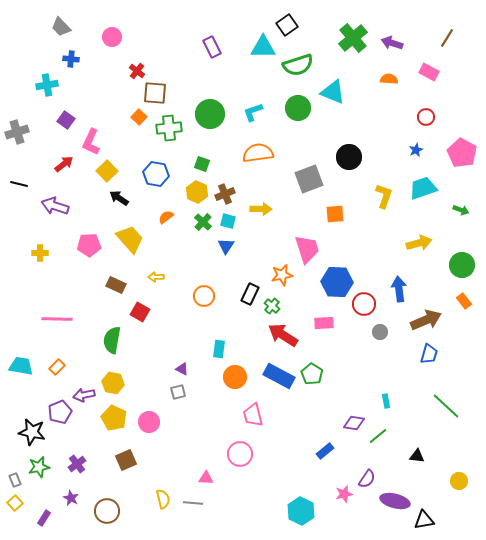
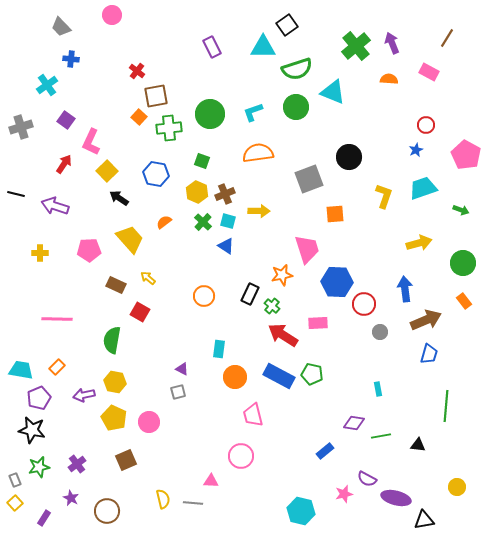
pink circle at (112, 37): moved 22 px up
green cross at (353, 38): moved 3 px right, 8 px down
purple arrow at (392, 43): rotated 50 degrees clockwise
green semicircle at (298, 65): moved 1 px left, 4 px down
cyan cross at (47, 85): rotated 25 degrees counterclockwise
brown square at (155, 93): moved 1 px right, 3 px down; rotated 15 degrees counterclockwise
green circle at (298, 108): moved 2 px left, 1 px up
red circle at (426, 117): moved 8 px down
gray cross at (17, 132): moved 4 px right, 5 px up
pink pentagon at (462, 153): moved 4 px right, 2 px down
red arrow at (64, 164): rotated 18 degrees counterclockwise
green square at (202, 164): moved 3 px up
black line at (19, 184): moved 3 px left, 10 px down
yellow arrow at (261, 209): moved 2 px left, 2 px down
orange semicircle at (166, 217): moved 2 px left, 5 px down
pink pentagon at (89, 245): moved 5 px down
blue triangle at (226, 246): rotated 30 degrees counterclockwise
green circle at (462, 265): moved 1 px right, 2 px up
yellow arrow at (156, 277): moved 8 px left, 1 px down; rotated 42 degrees clockwise
blue arrow at (399, 289): moved 6 px right
pink rectangle at (324, 323): moved 6 px left
cyan trapezoid at (21, 366): moved 4 px down
green pentagon at (312, 374): rotated 20 degrees counterclockwise
yellow hexagon at (113, 383): moved 2 px right, 1 px up
cyan rectangle at (386, 401): moved 8 px left, 12 px up
green line at (446, 406): rotated 52 degrees clockwise
purple pentagon at (60, 412): moved 21 px left, 14 px up
black star at (32, 432): moved 2 px up
green line at (378, 436): moved 3 px right; rotated 30 degrees clockwise
pink circle at (240, 454): moved 1 px right, 2 px down
black triangle at (417, 456): moved 1 px right, 11 px up
pink triangle at (206, 478): moved 5 px right, 3 px down
purple semicircle at (367, 479): rotated 84 degrees clockwise
yellow circle at (459, 481): moved 2 px left, 6 px down
purple ellipse at (395, 501): moved 1 px right, 3 px up
cyan hexagon at (301, 511): rotated 12 degrees counterclockwise
